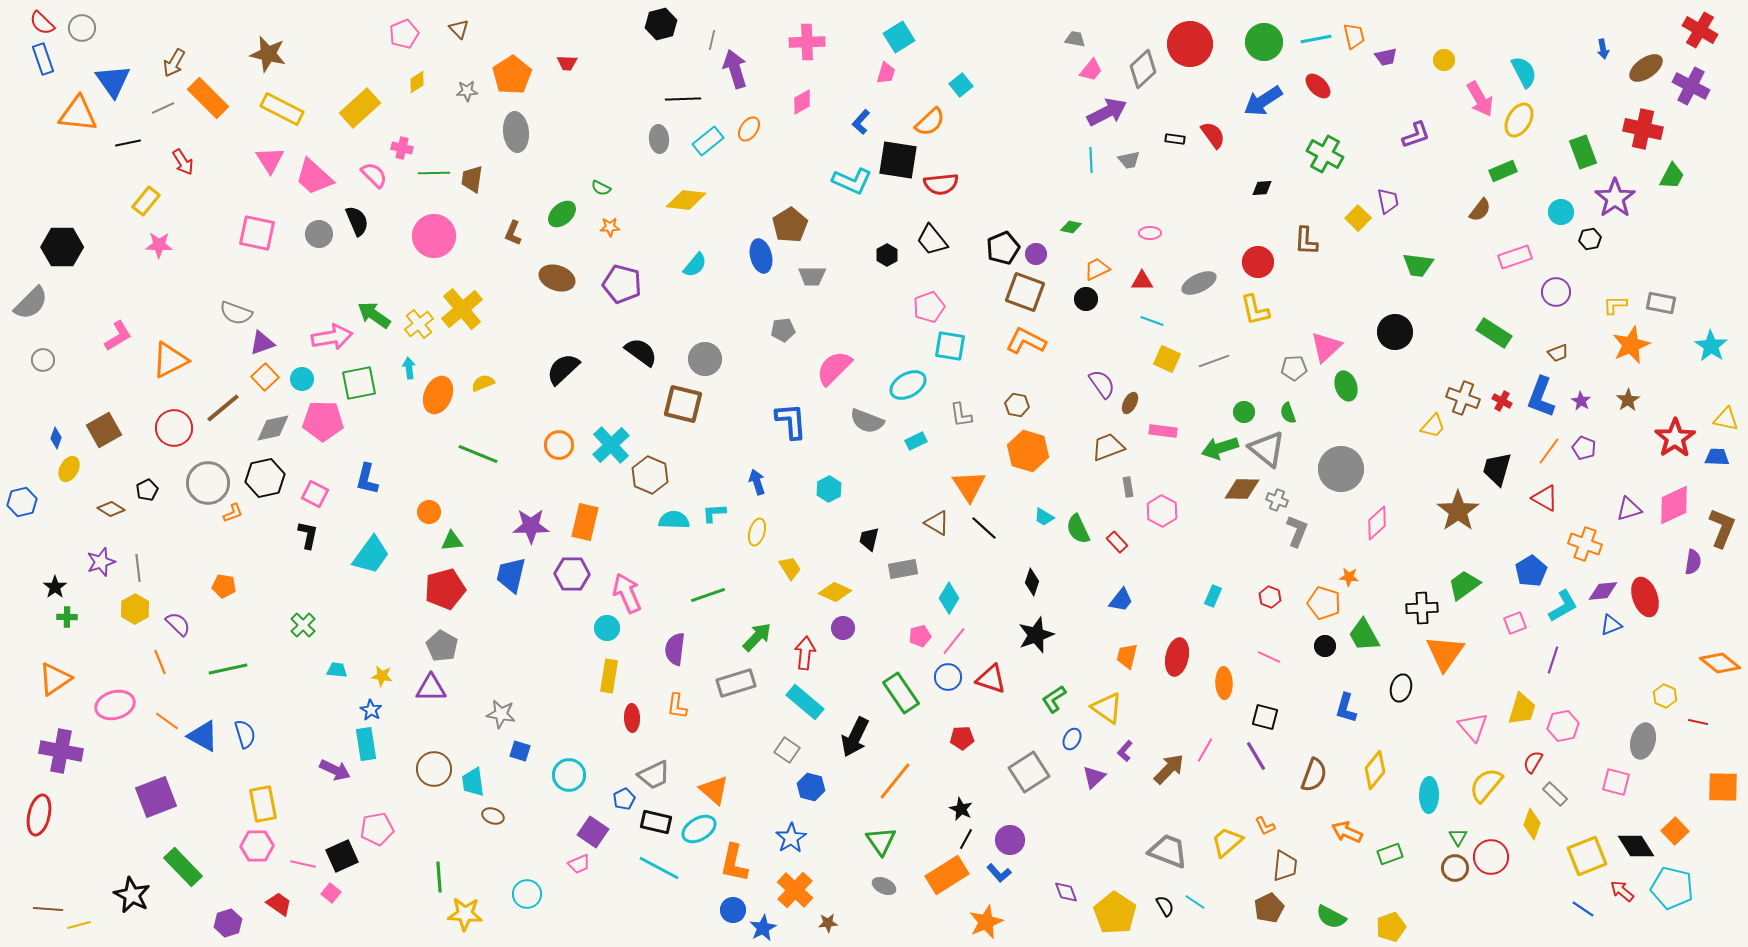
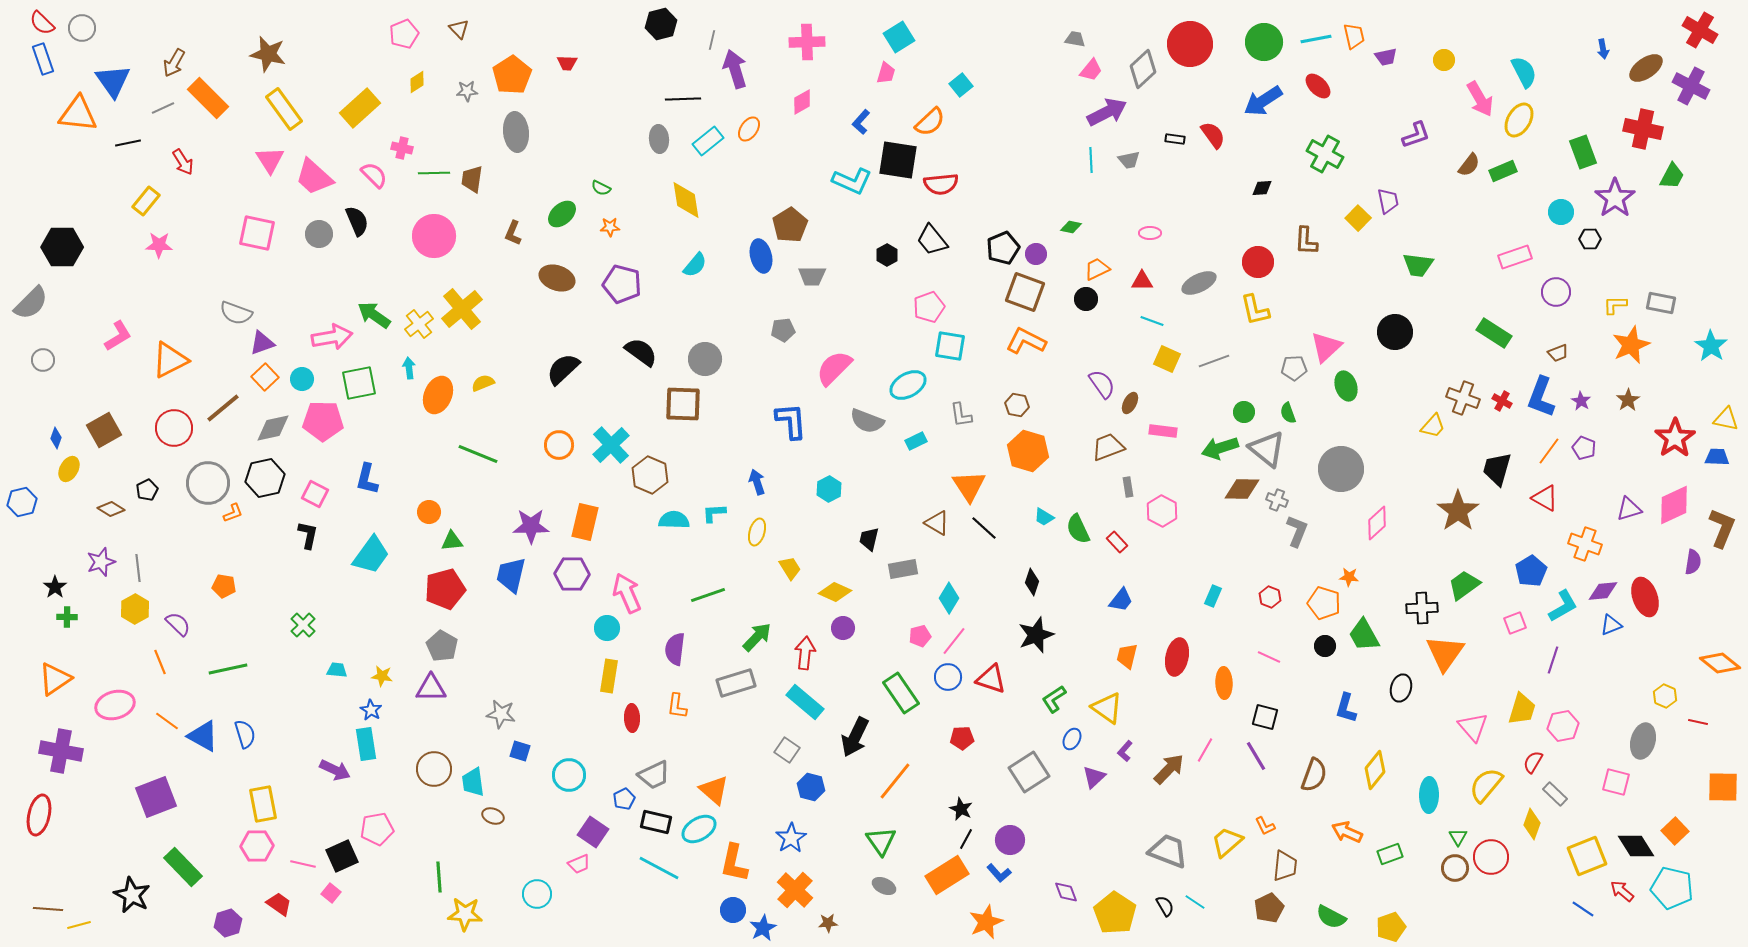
yellow rectangle at (282, 109): moved 2 px right; rotated 27 degrees clockwise
yellow diamond at (686, 200): rotated 75 degrees clockwise
brown semicircle at (1480, 210): moved 11 px left, 45 px up
black hexagon at (1590, 239): rotated 10 degrees clockwise
brown square at (683, 404): rotated 12 degrees counterclockwise
cyan circle at (527, 894): moved 10 px right
